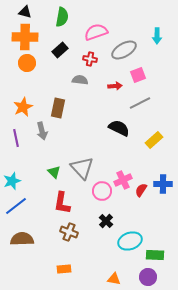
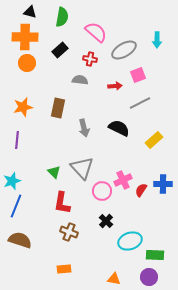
black triangle: moved 5 px right
pink semicircle: rotated 60 degrees clockwise
cyan arrow: moved 4 px down
orange star: rotated 12 degrees clockwise
gray arrow: moved 42 px right, 3 px up
purple line: moved 1 px right, 2 px down; rotated 18 degrees clockwise
blue line: rotated 30 degrees counterclockwise
brown semicircle: moved 2 px left, 1 px down; rotated 20 degrees clockwise
purple circle: moved 1 px right
